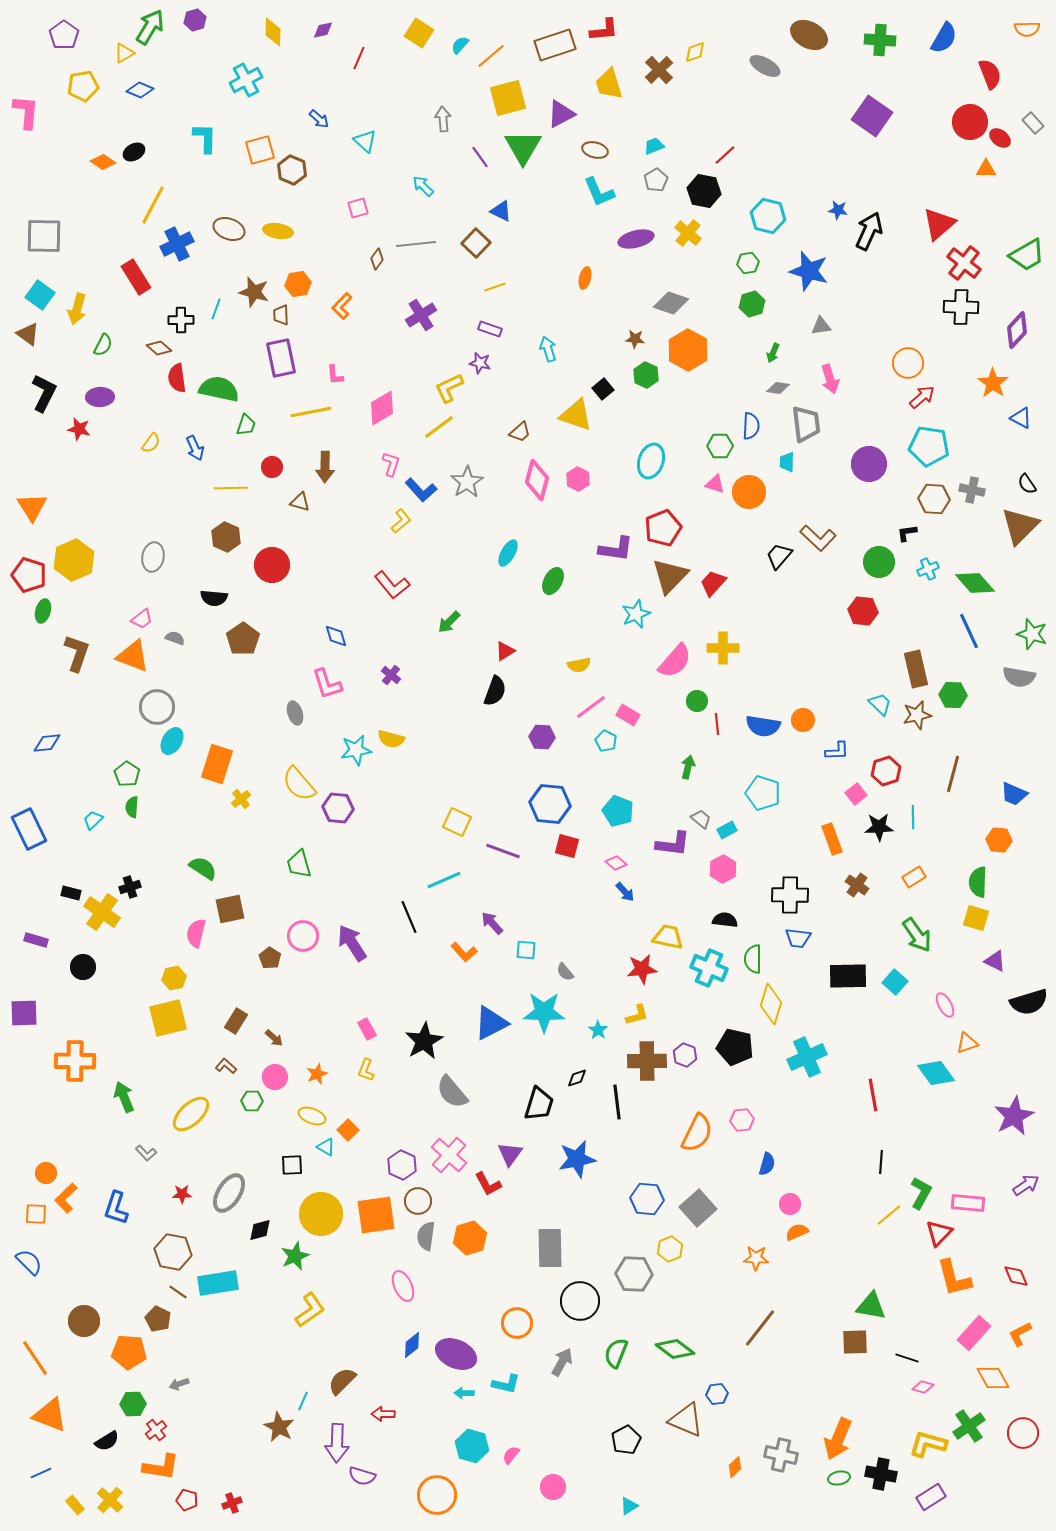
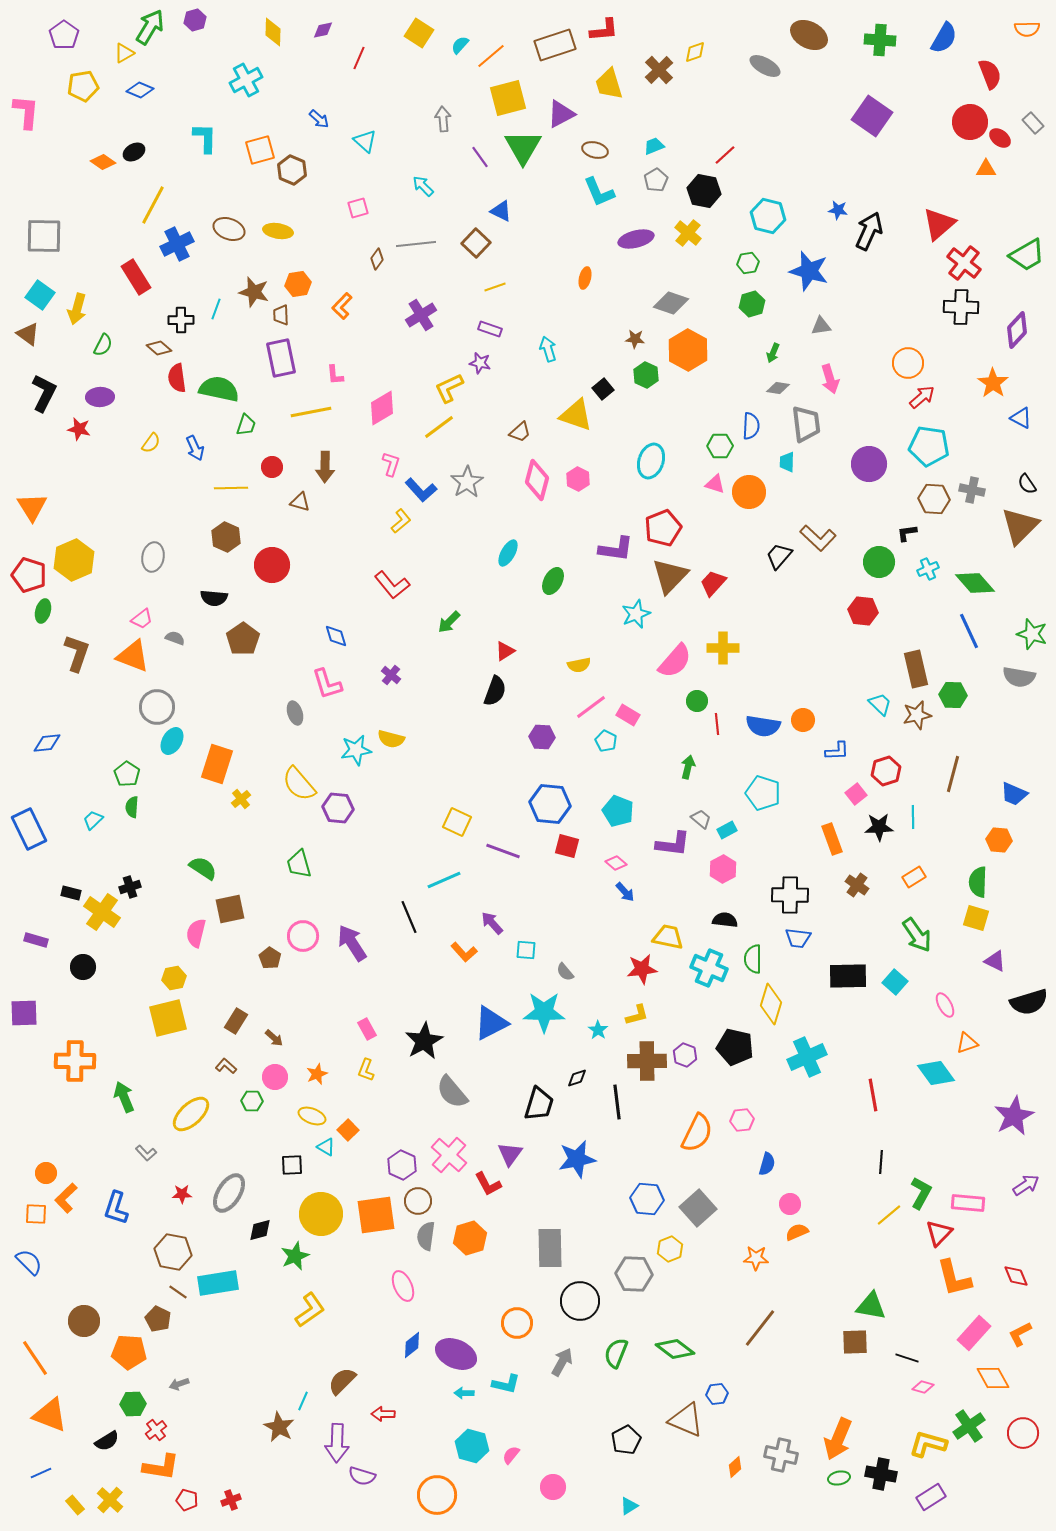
red cross at (232, 1503): moved 1 px left, 3 px up
